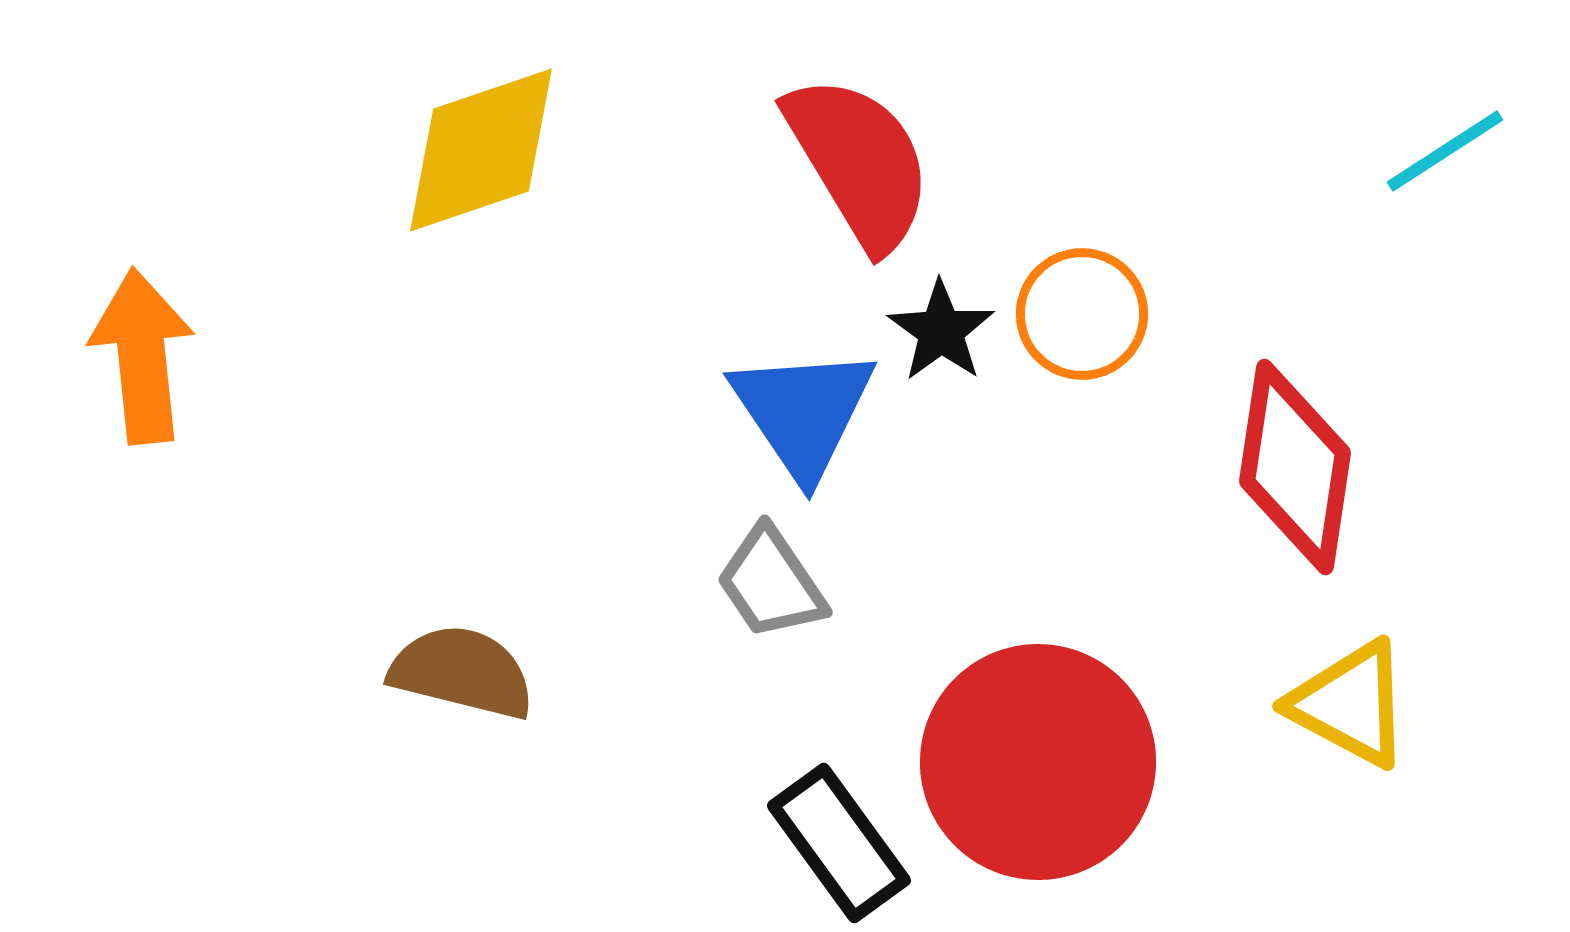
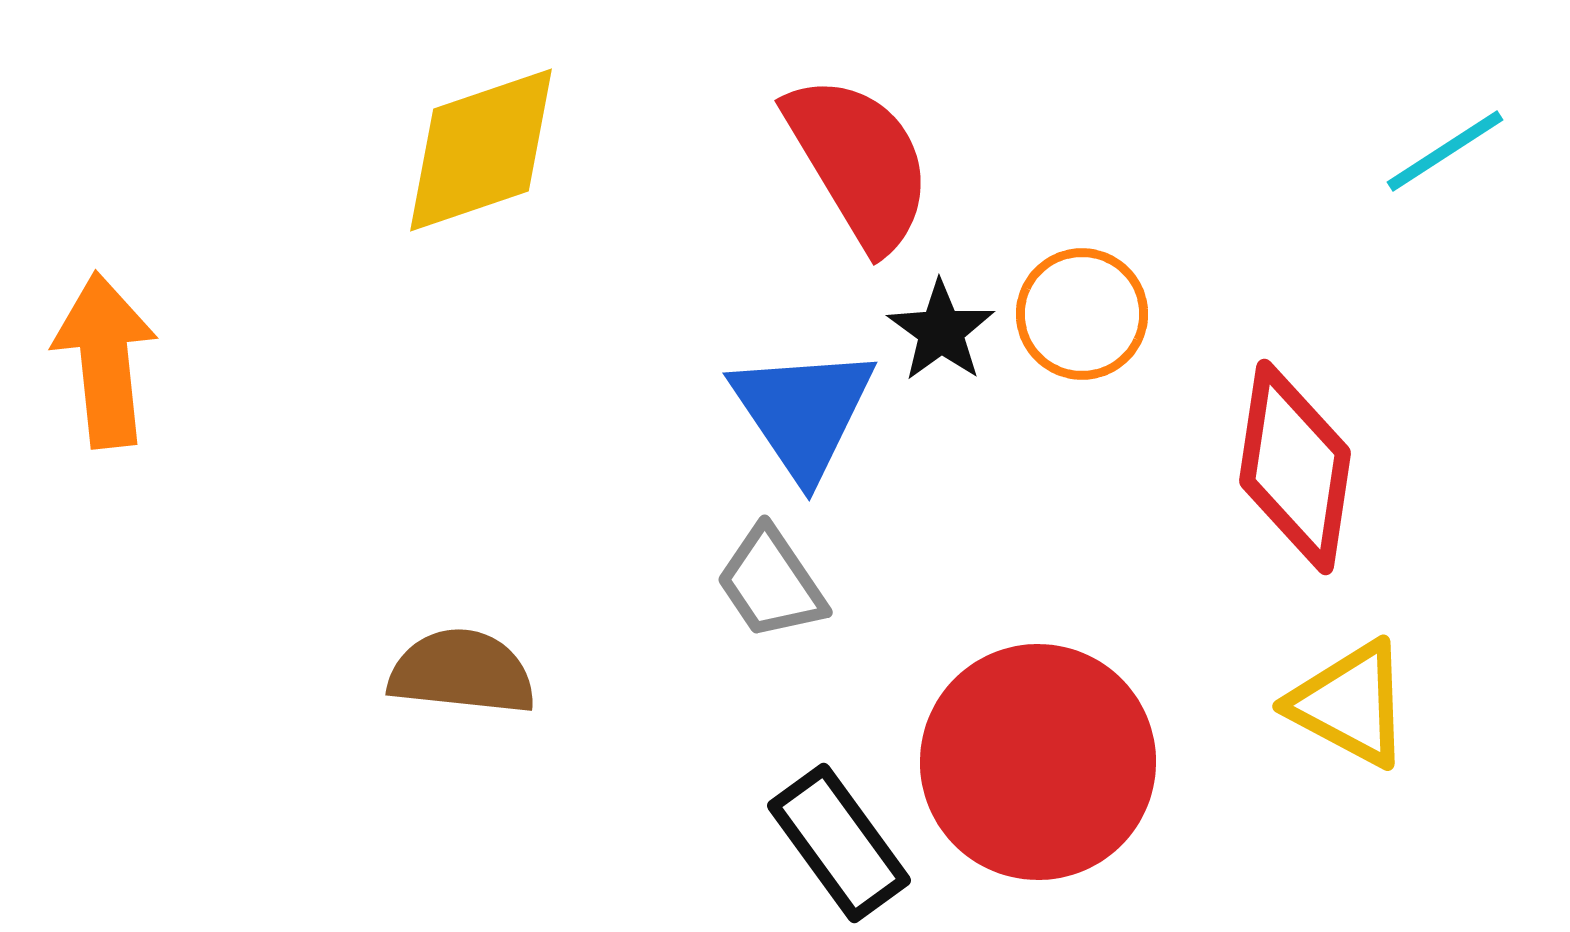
orange arrow: moved 37 px left, 4 px down
brown semicircle: rotated 8 degrees counterclockwise
